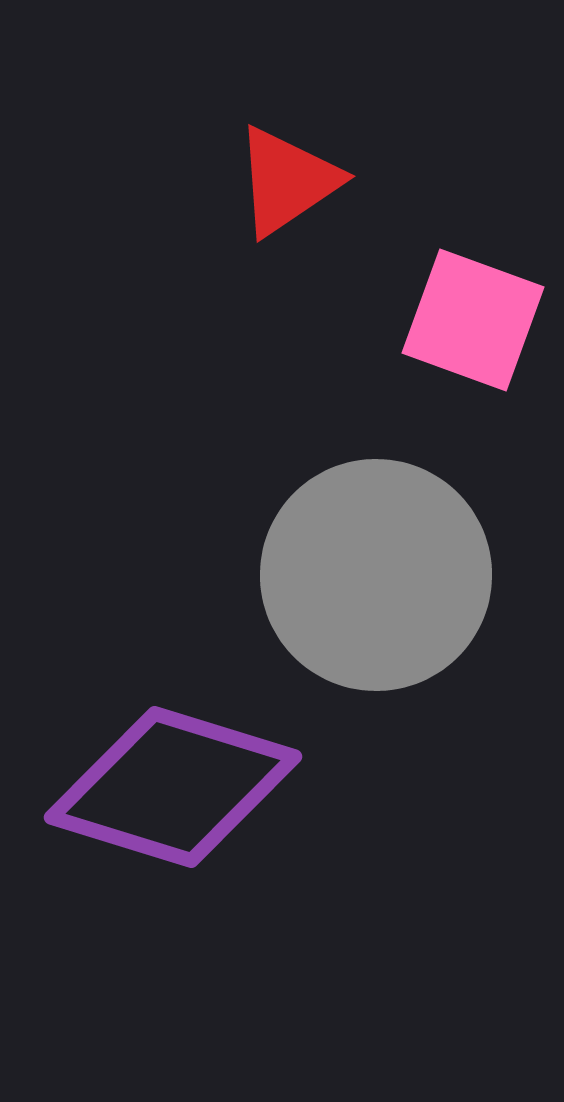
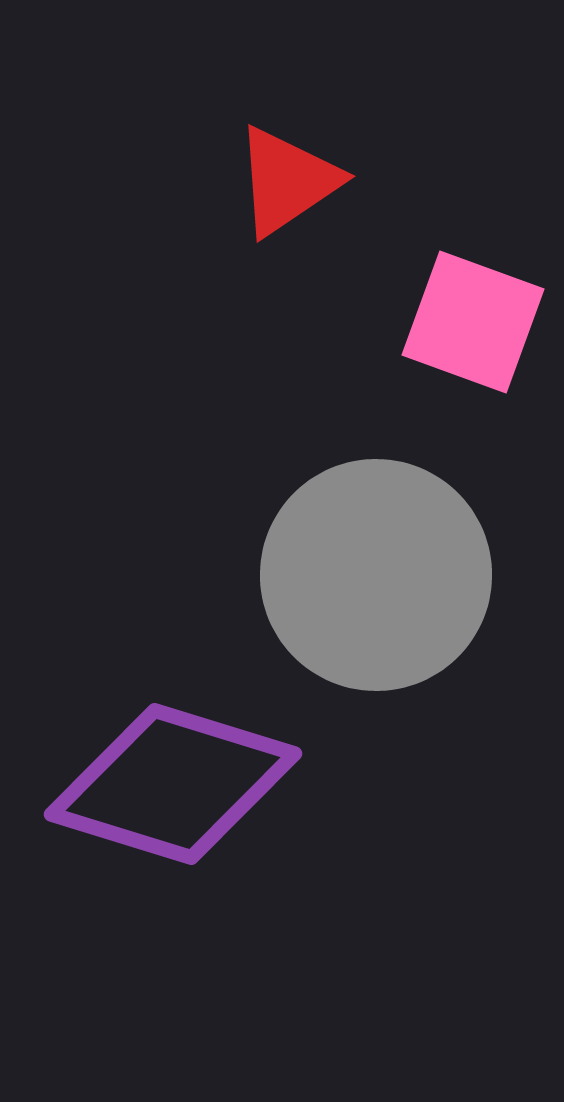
pink square: moved 2 px down
purple diamond: moved 3 px up
